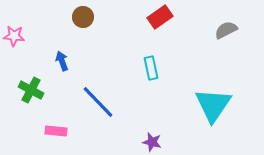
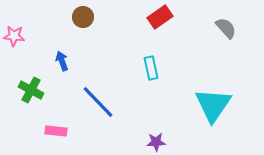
gray semicircle: moved 2 px up; rotated 75 degrees clockwise
purple star: moved 4 px right; rotated 18 degrees counterclockwise
